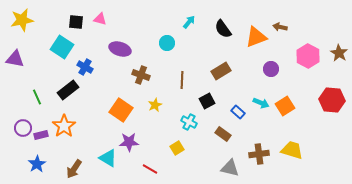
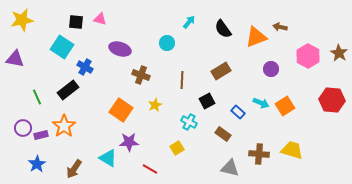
brown cross at (259, 154): rotated 12 degrees clockwise
